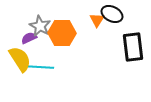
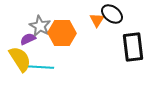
black ellipse: rotated 10 degrees clockwise
purple semicircle: moved 1 px left, 1 px down
